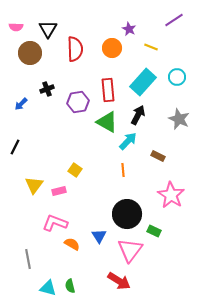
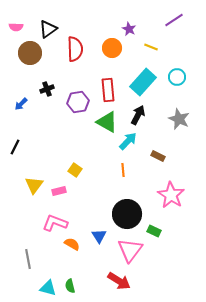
black triangle: rotated 24 degrees clockwise
